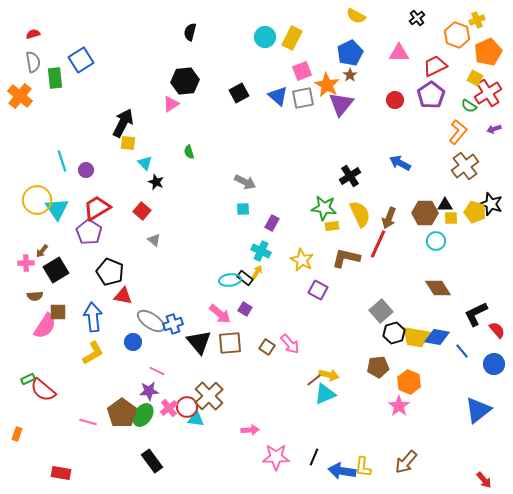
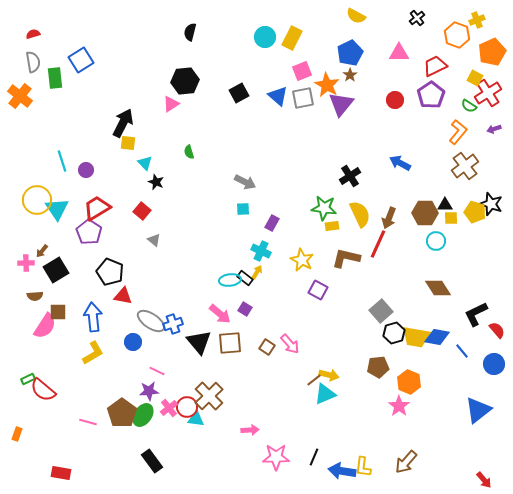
orange pentagon at (488, 52): moved 4 px right
